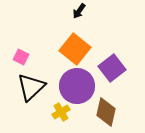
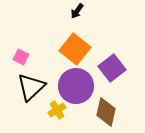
black arrow: moved 2 px left
purple circle: moved 1 px left
yellow cross: moved 4 px left, 2 px up
